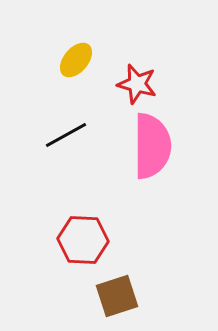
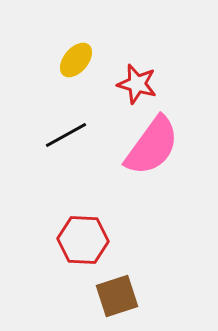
pink semicircle: rotated 36 degrees clockwise
